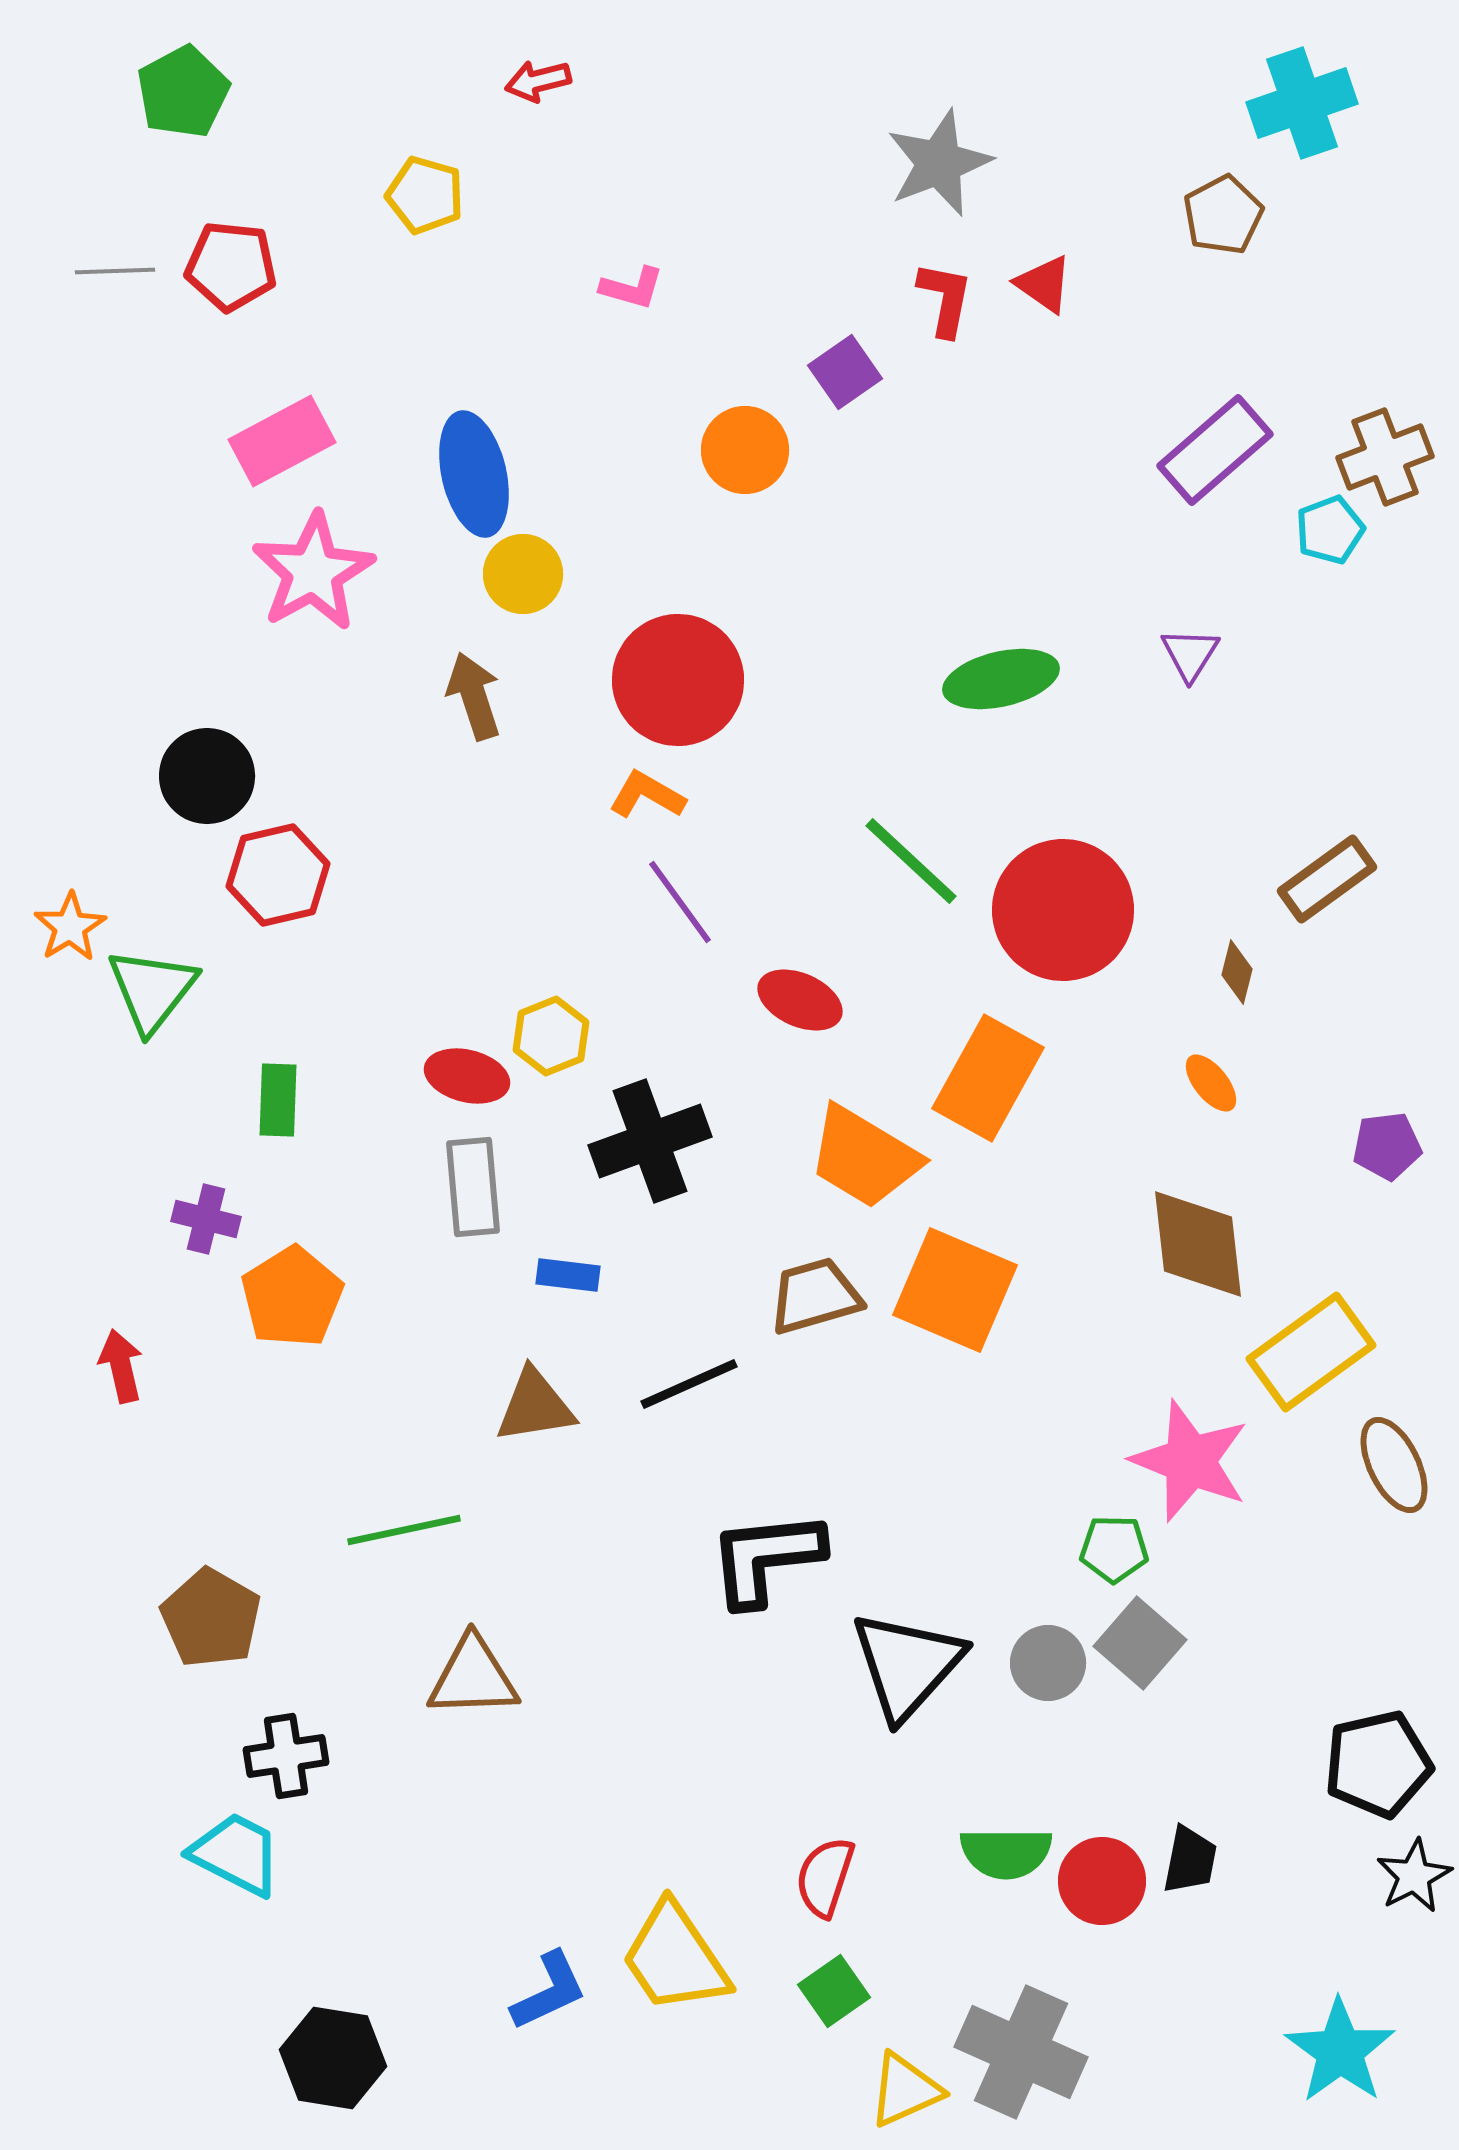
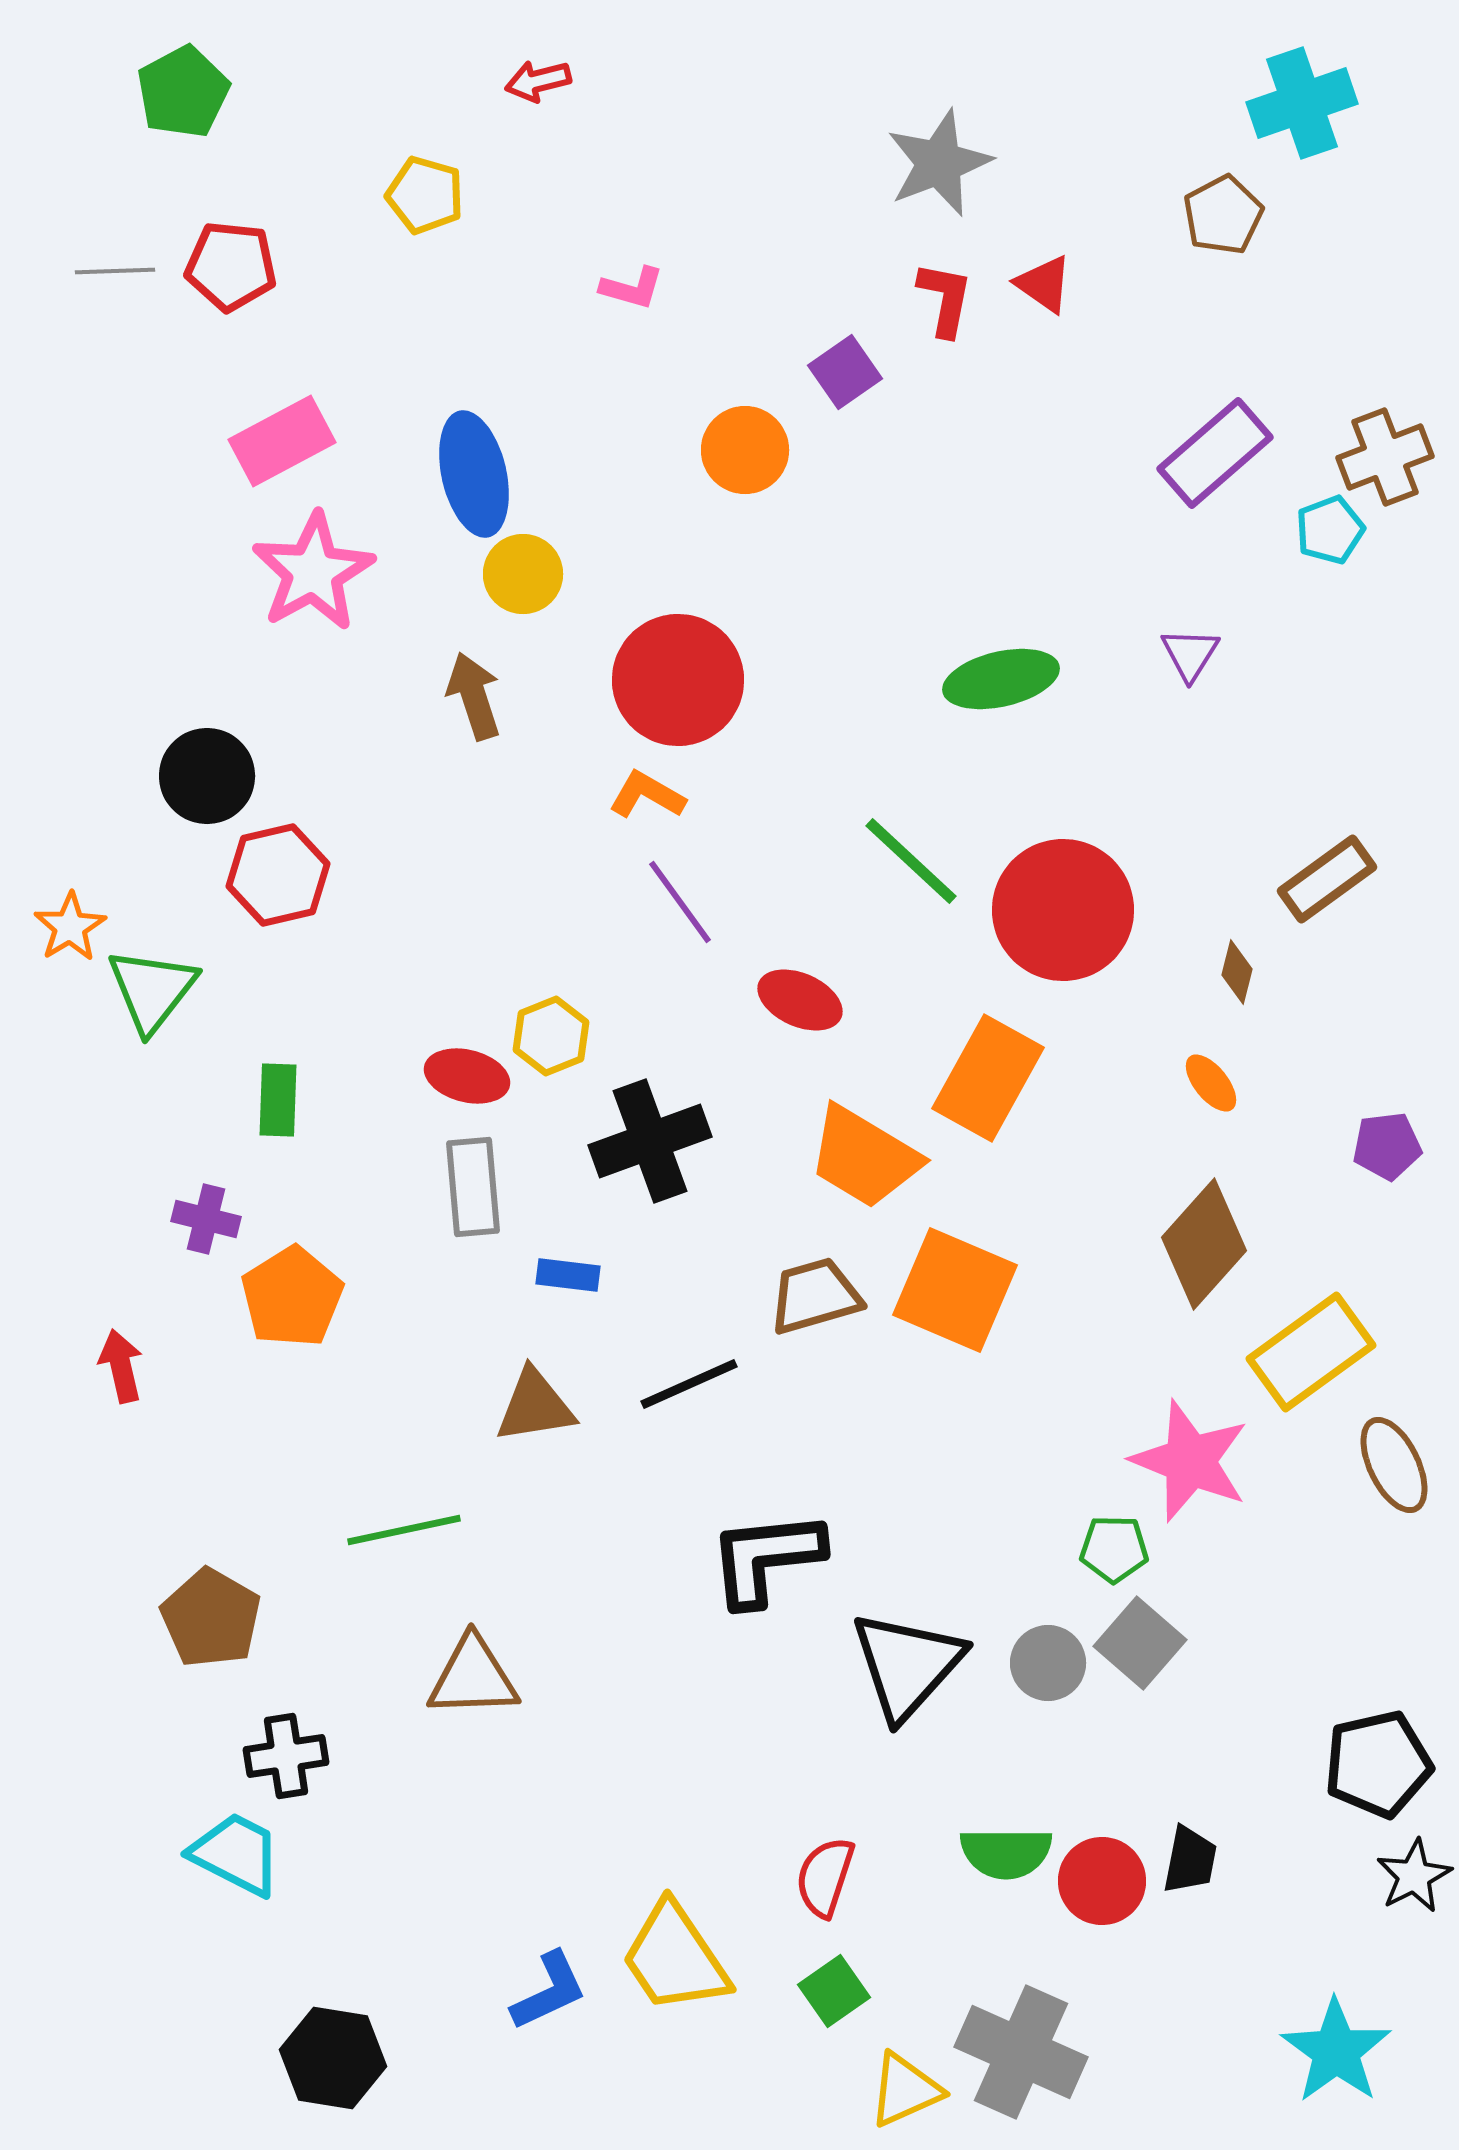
purple rectangle at (1215, 450): moved 3 px down
brown diamond at (1198, 1244): moved 6 px right; rotated 48 degrees clockwise
cyan star at (1340, 2051): moved 4 px left
